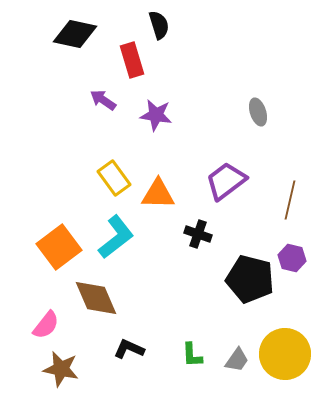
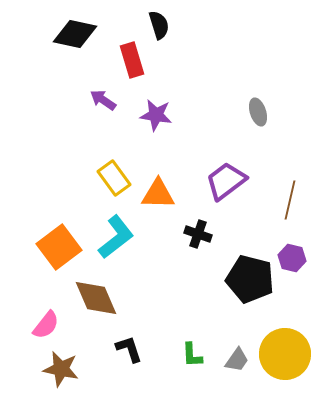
black L-shape: rotated 48 degrees clockwise
